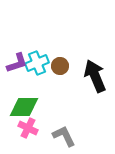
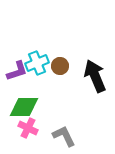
purple L-shape: moved 8 px down
